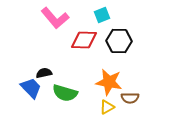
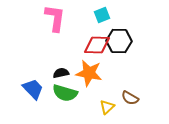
pink L-shape: rotated 132 degrees counterclockwise
red diamond: moved 13 px right, 5 px down
black semicircle: moved 17 px right
orange star: moved 20 px left, 9 px up
blue trapezoid: moved 2 px right, 1 px down
brown semicircle: rotated 30 degrees clockwise
yellow triangle: rotated 14 degrees counterclockwise
